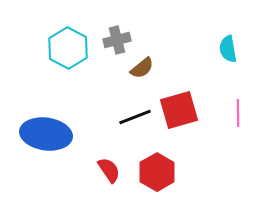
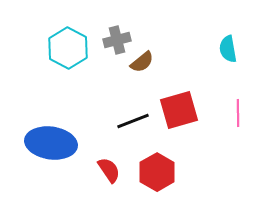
brown semicircle: moved 6 px up
black line: moved 2 px left, 4 px down
blue ellipse: moved 5 px right, 9 px down
